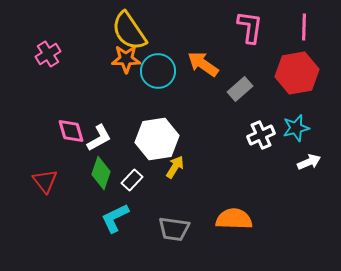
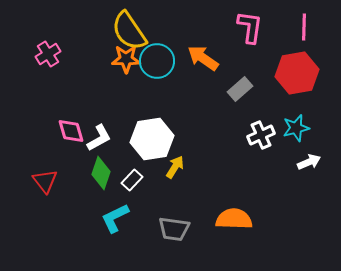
orange arrow: moved 6 px up
cyan circle: moved 1 px left, 10 px up
white hexagon: moved 5 px left
